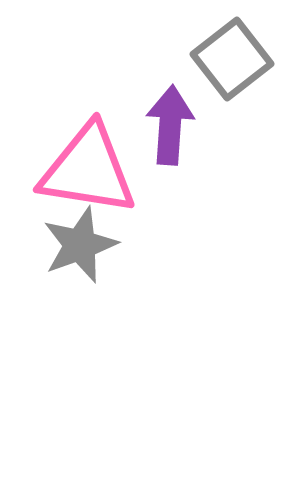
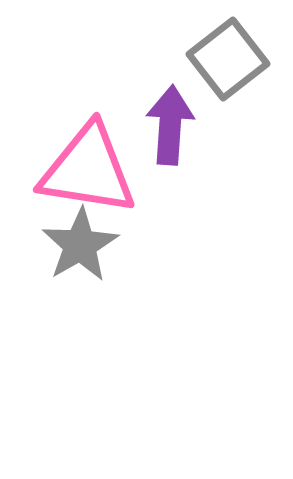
gray square: moved 4 px left
gray star: rotated 10 degrees counterclockwise
